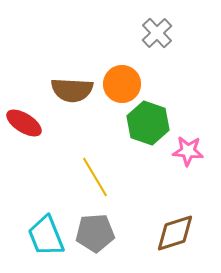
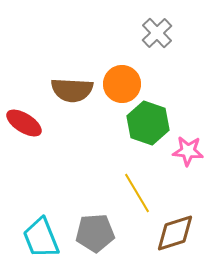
yellow line: moved 42 px right, 16 px down
cyan trapezoid: moved 5 px left, 2 px down
